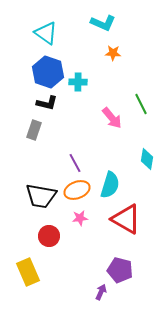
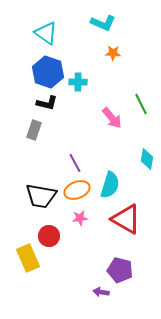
yellow rectangle: moved 14 px up
purple arrow: rotated 105 degrees counterclockwise
